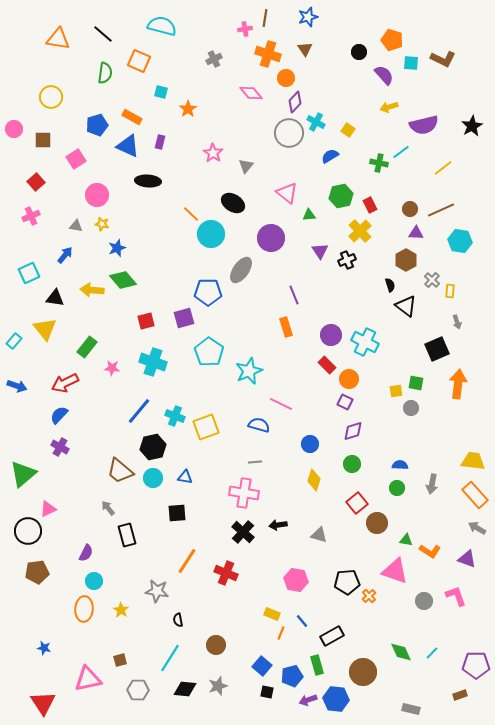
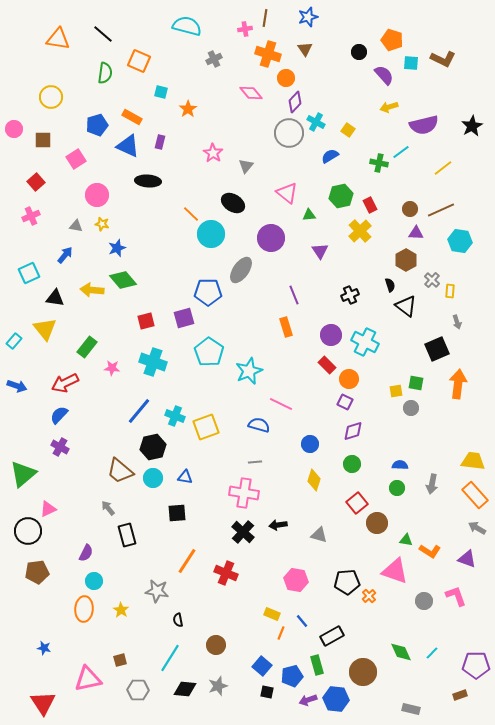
cyan semicircle at (162, 26): moved 25 px right
black cross at (347, 260): moved 3 px right, 35 px down
